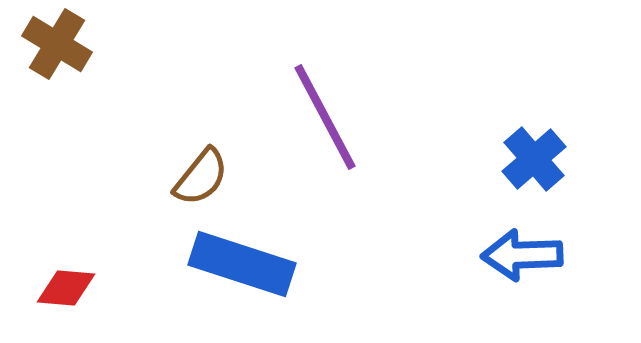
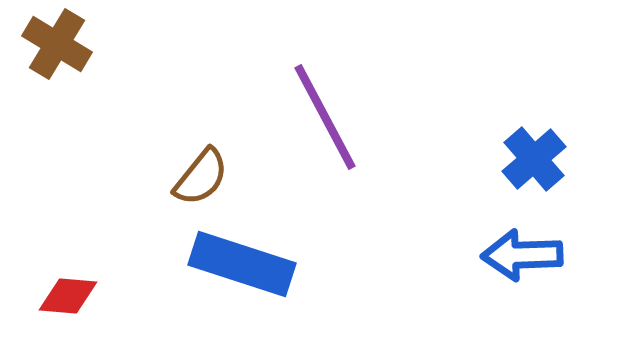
red diamond: moved 2 px right, 8 px down
